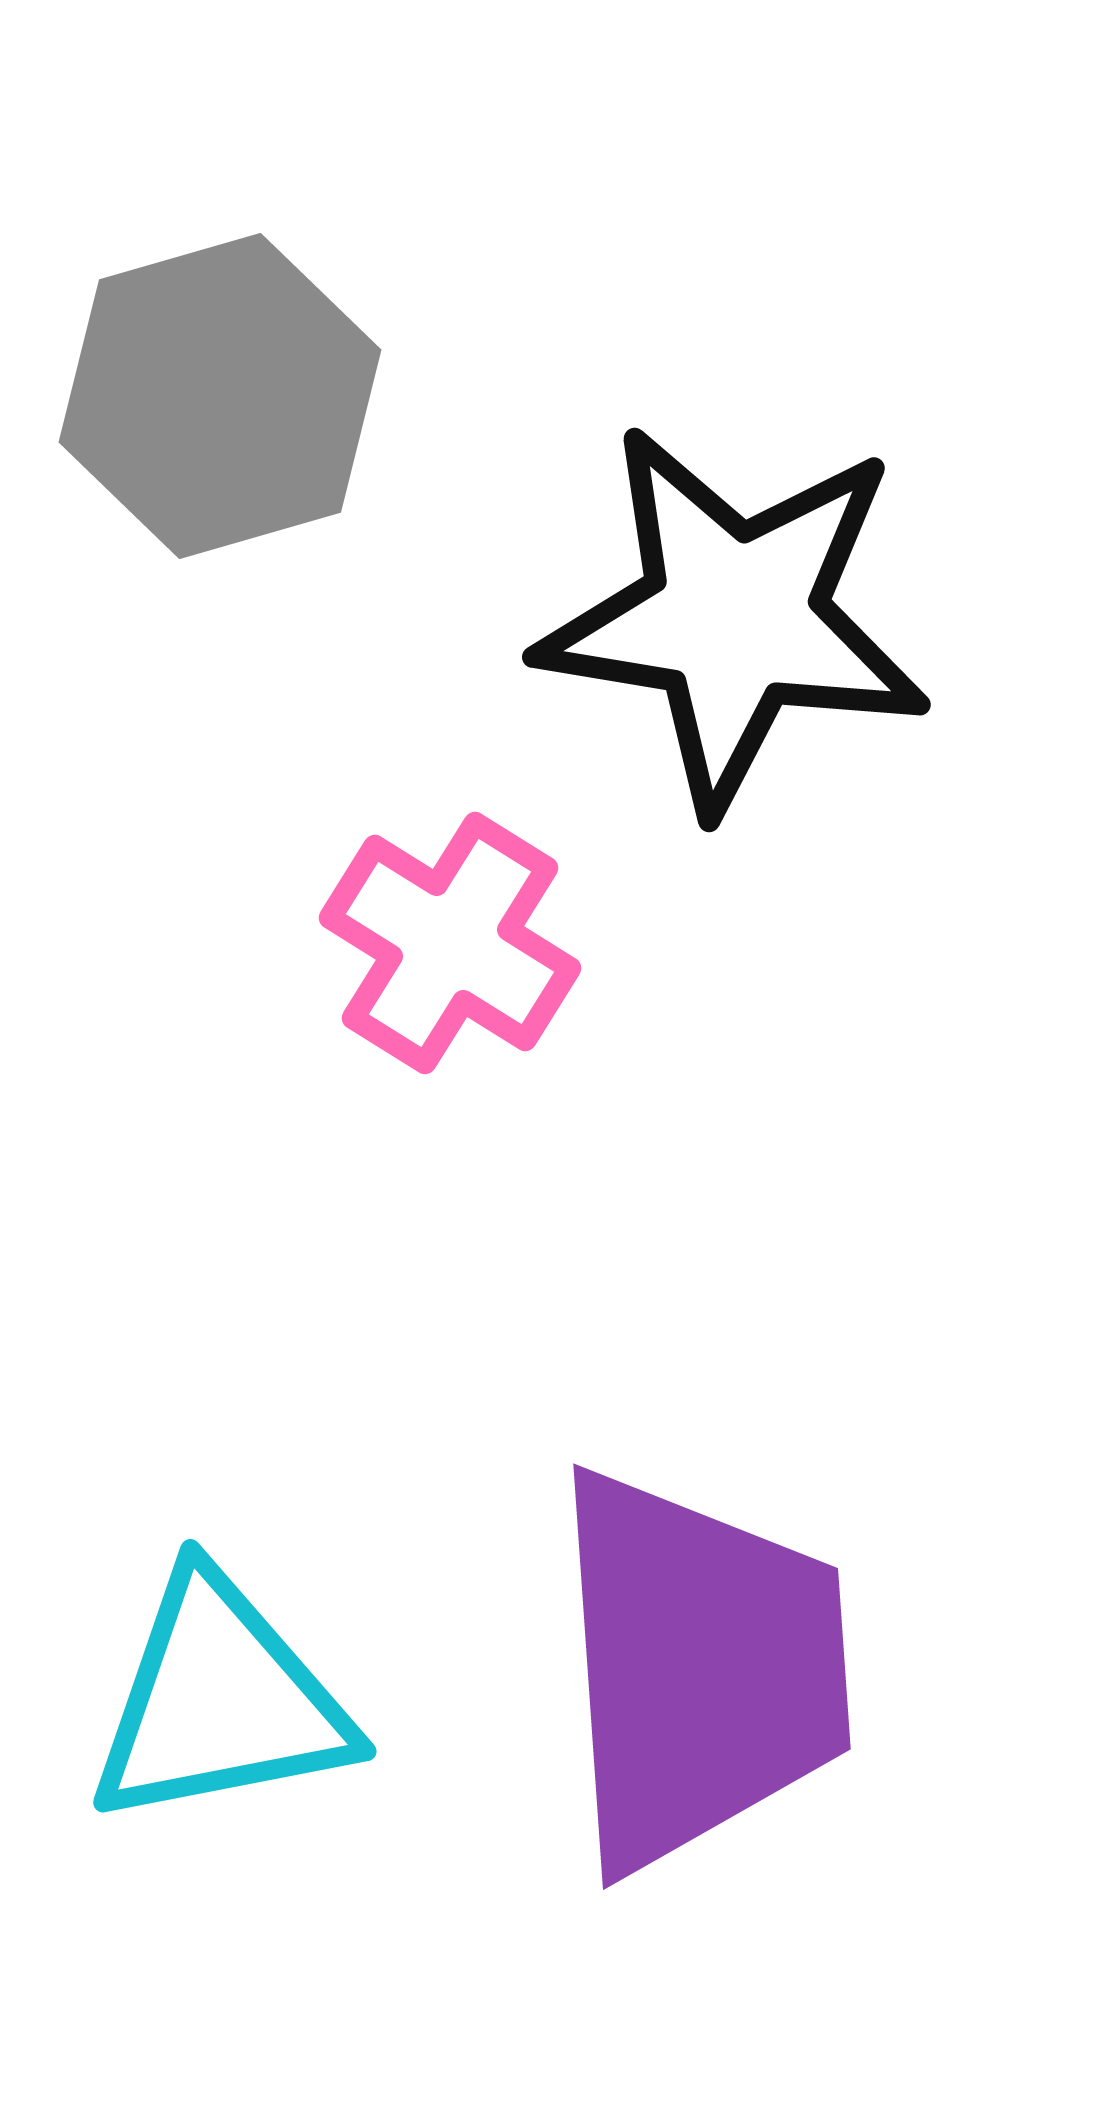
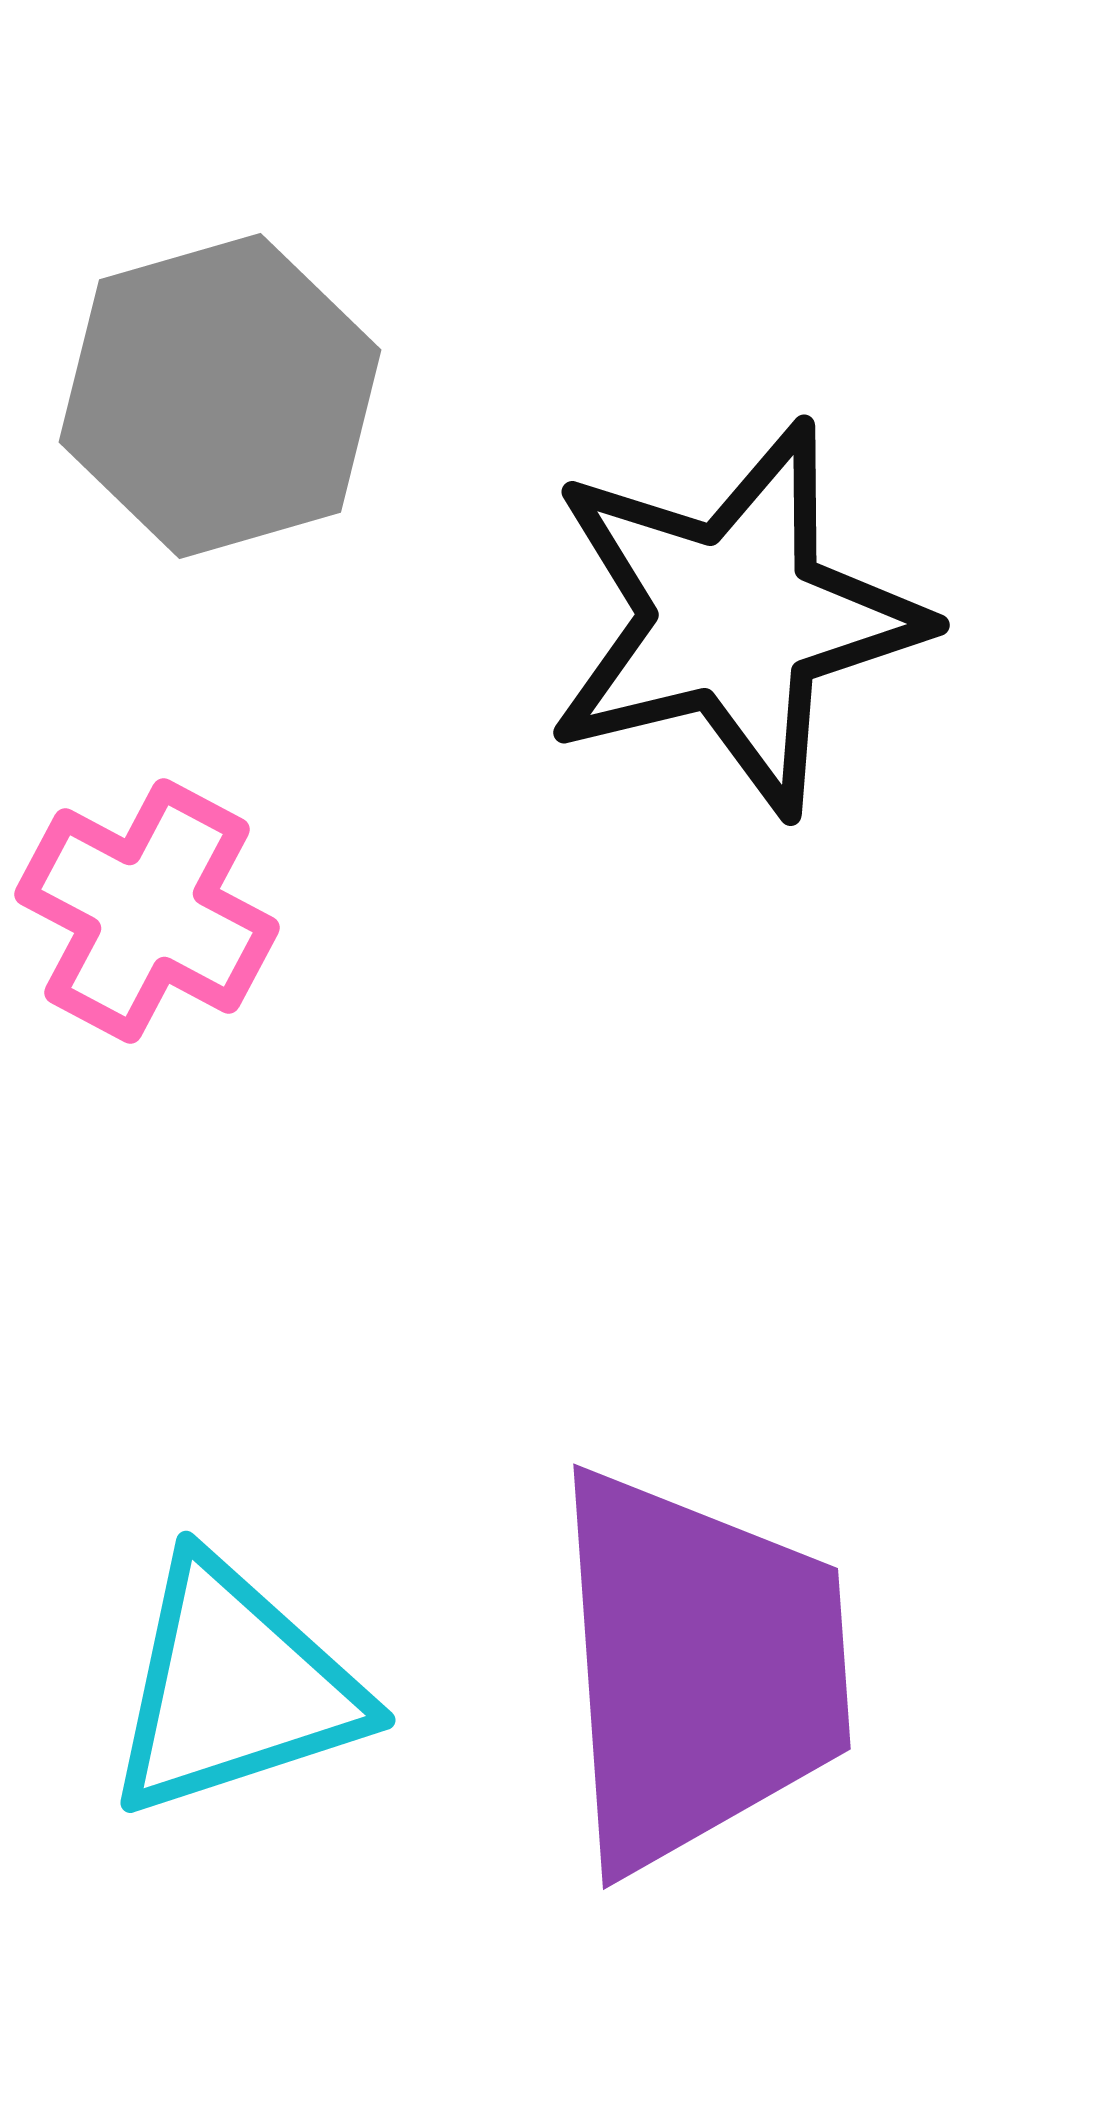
black star: rotated 23 degrees counterclockwise
pink cross: moved 303 px left, 32 px up; rotated 4 degrees counterclockwise
cyan triangle: moved 14 px right, 13 px up; rotated 7 degrees counterclockwise
